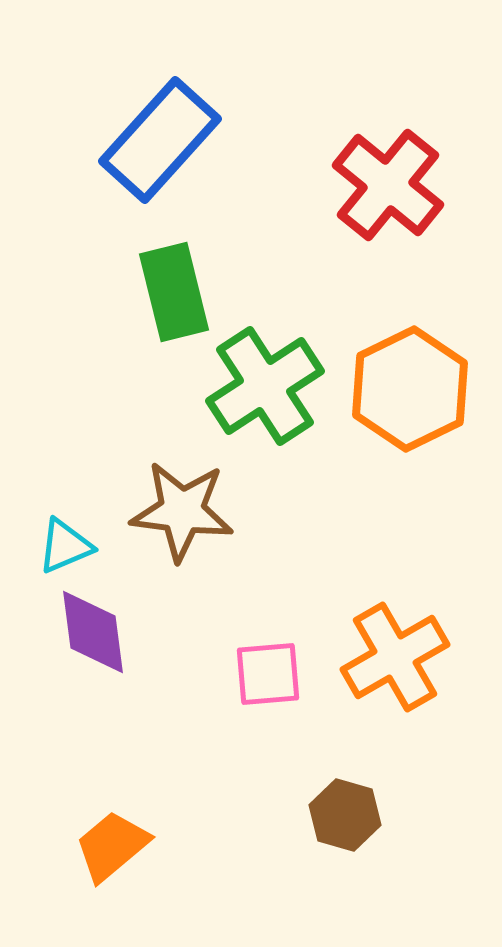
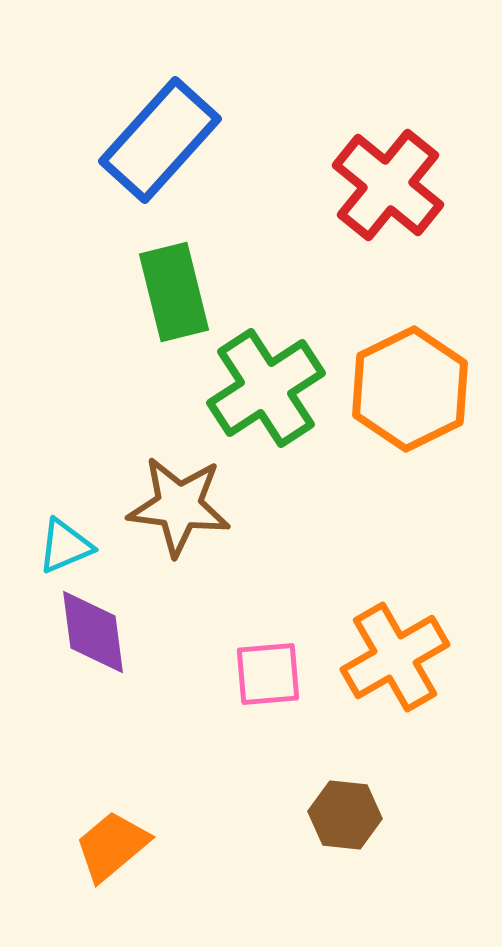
green cross: moved 1 px right, 2 px down
brown star: moved 3 px left, 5 px up
brown hexagon: rotated 10 degrees counterclockwise
